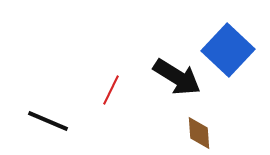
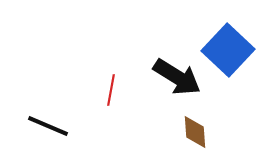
red line: rotated 16 degrees counterclockwise
black line: moved 5 px down
brown diamond: moved 4 px left, 1 px up
